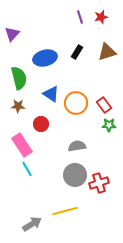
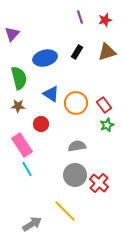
red star: moved 4 px right, 3 px down
green star: moved 2 px left; rotated 24 degrees counterclockwise
red cross: rotated 30 degrees counterclockwise
yellow line: rotated 60 degrees clockwise
